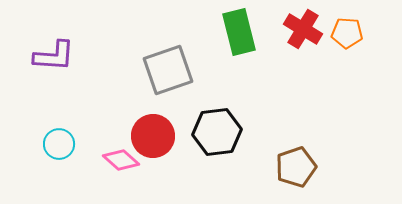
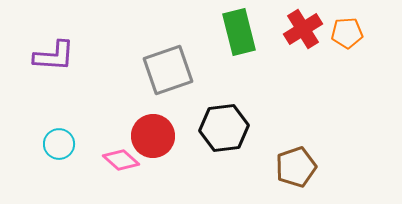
red cross: rotated 27 degrees clockwise
orange pentagon: rotated 8 degrees counterclockwise
black hexagon: moved 7 px right, 4 px up
